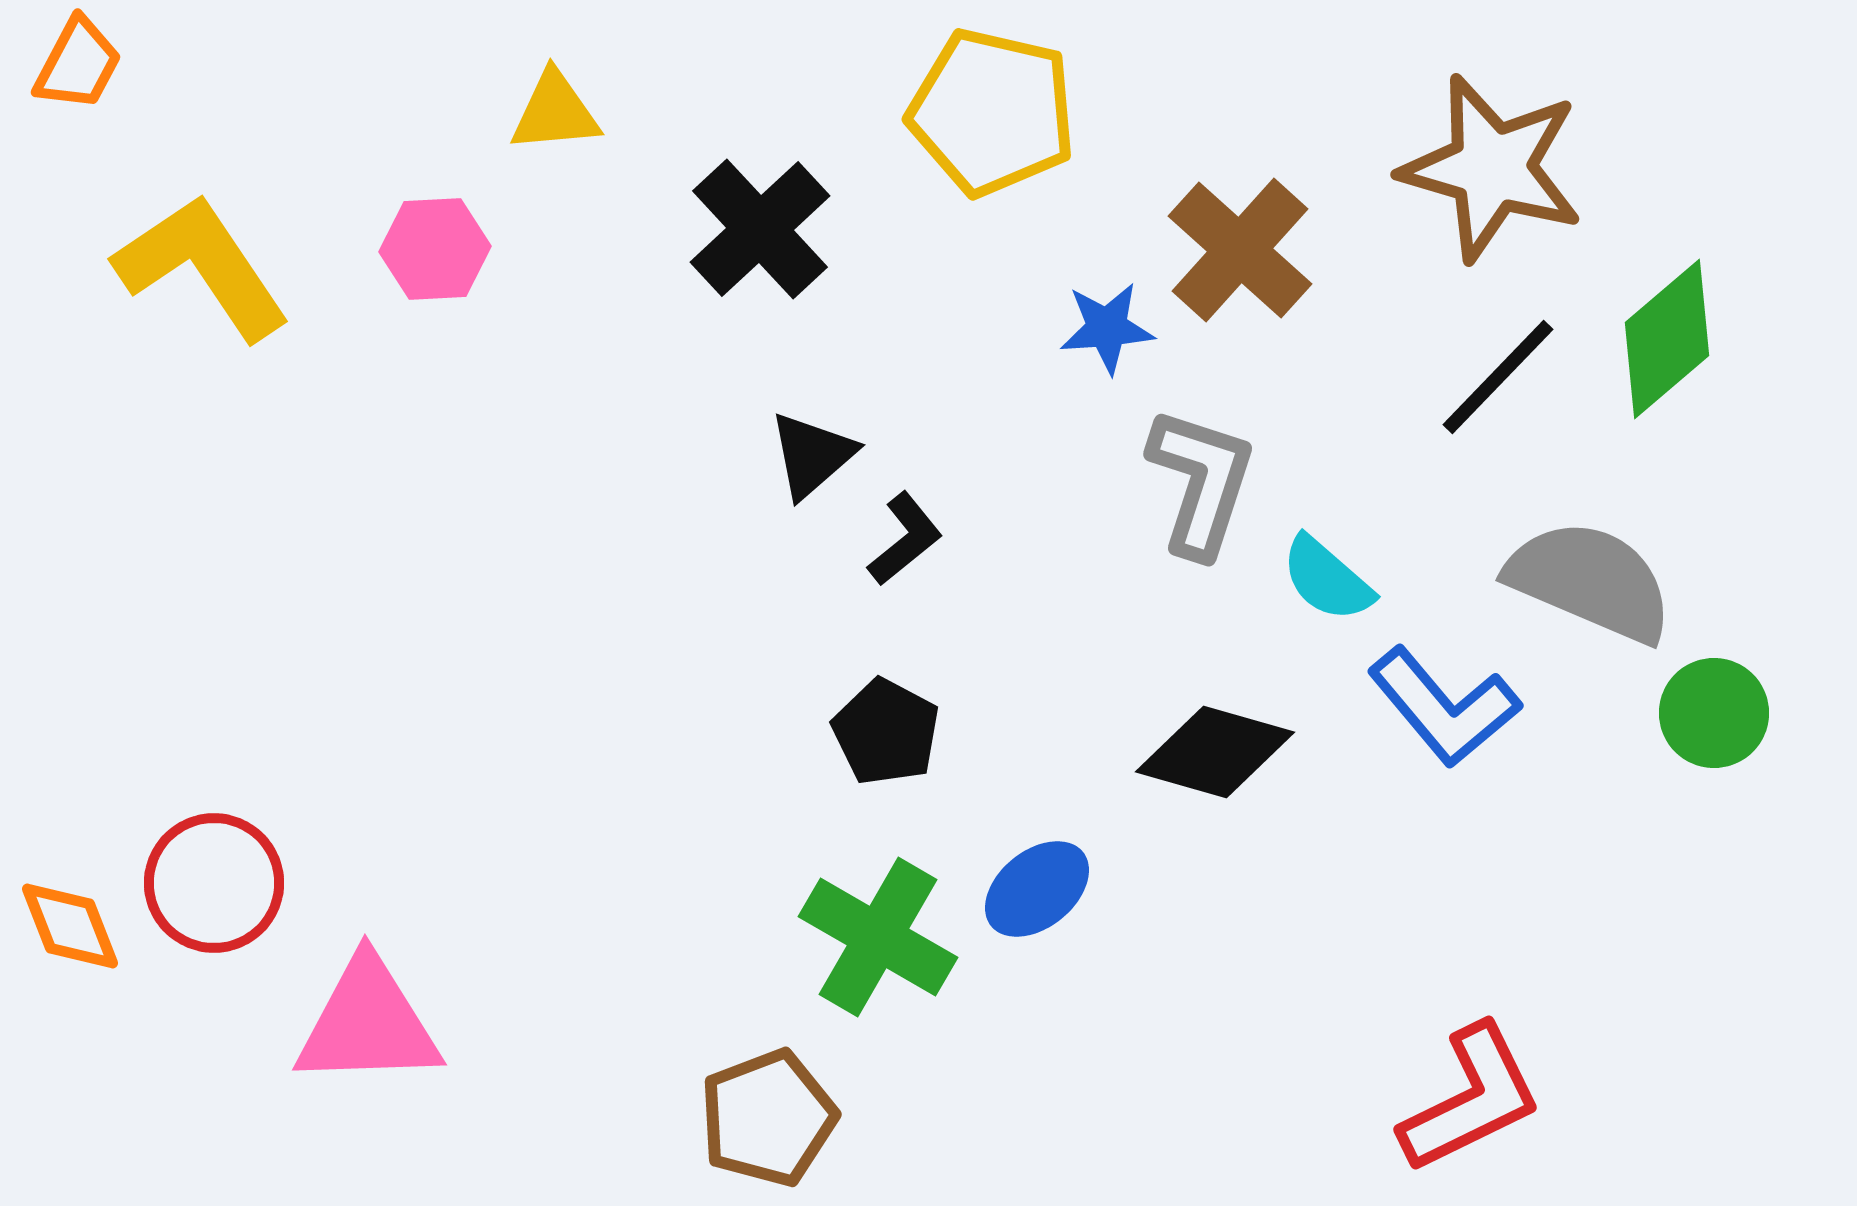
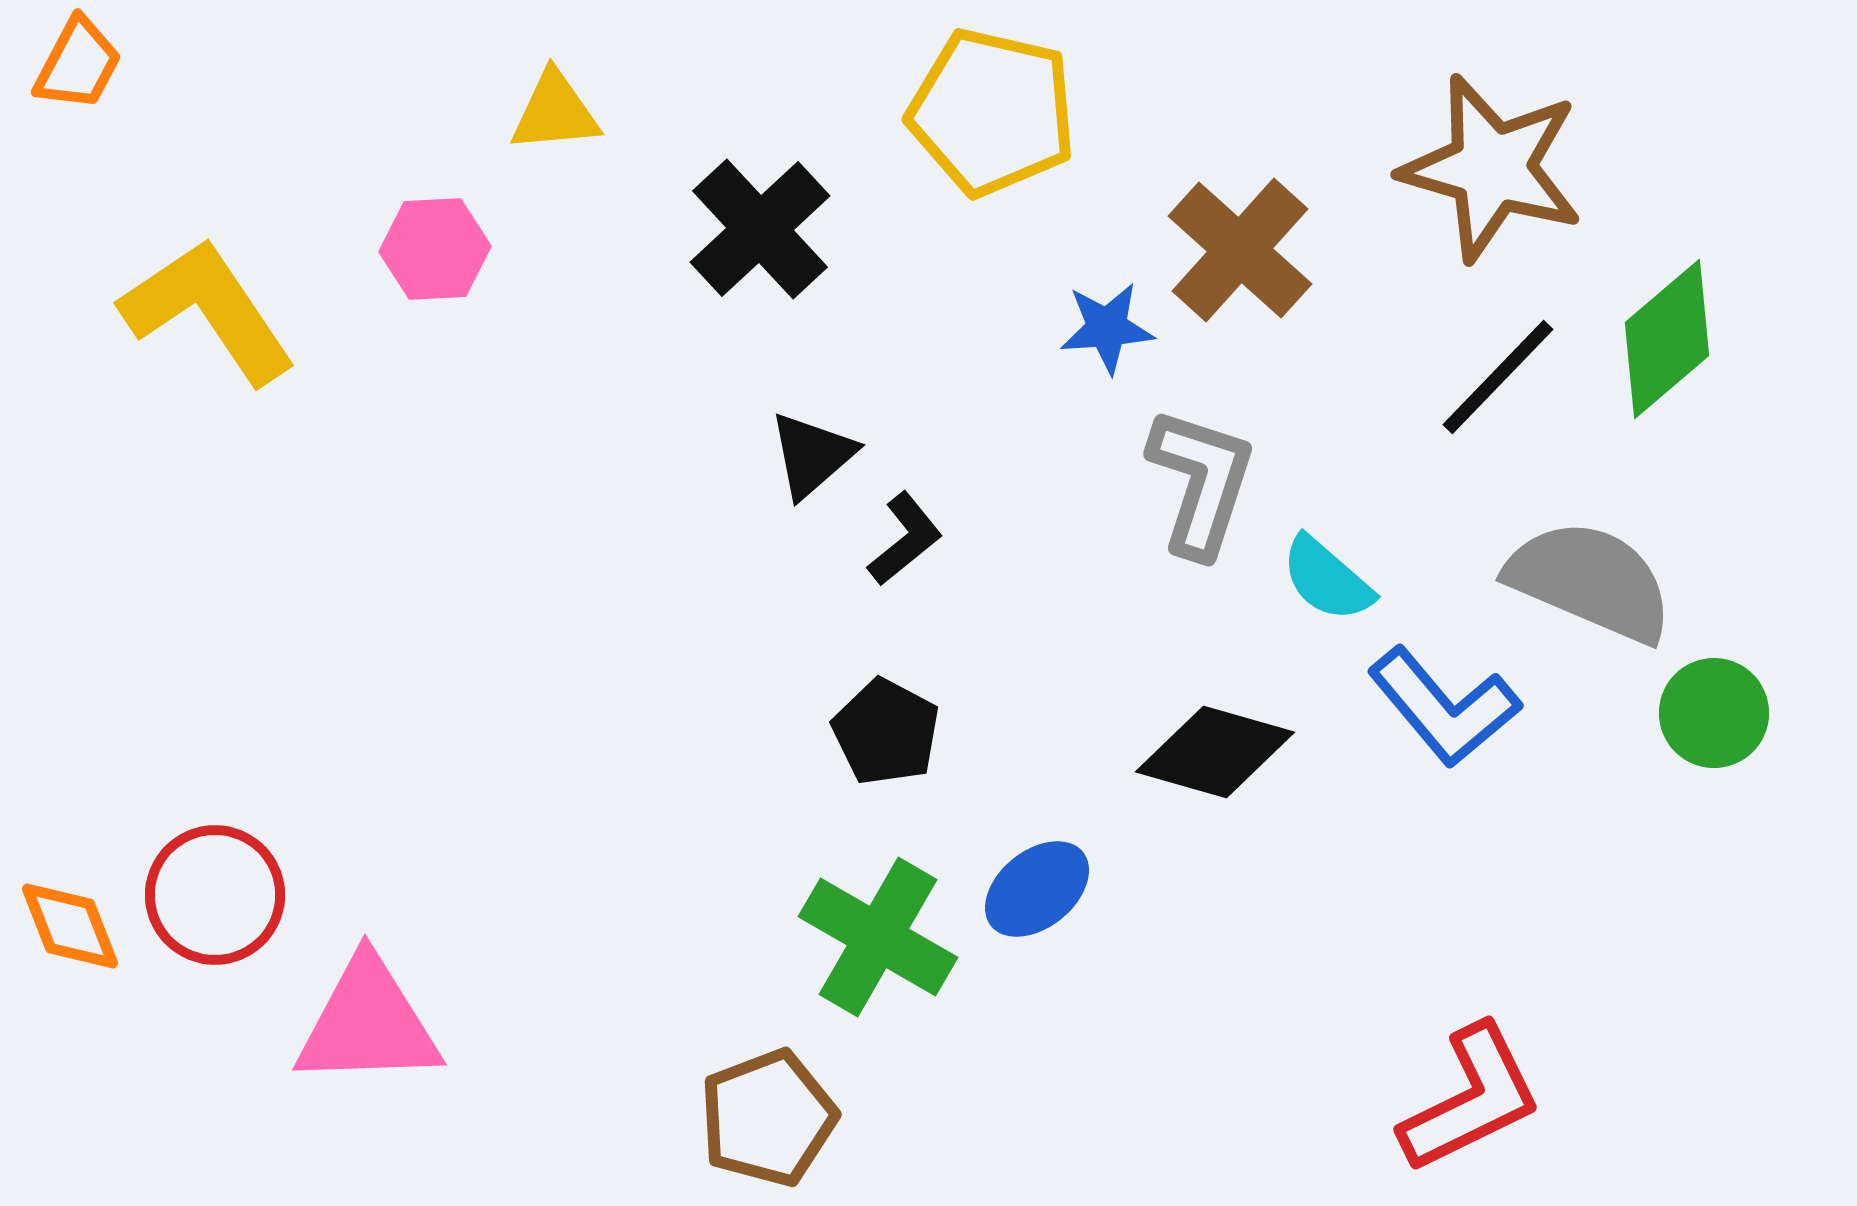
yellow L-shape: moved 6 px right, 44 px down
red circle: moved 1 px right, 12 px down
